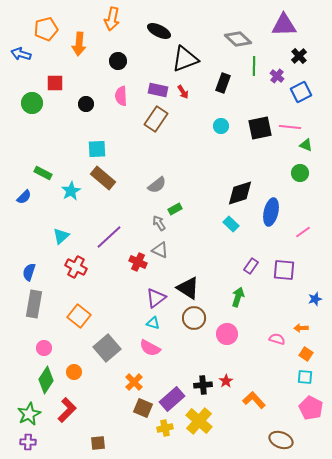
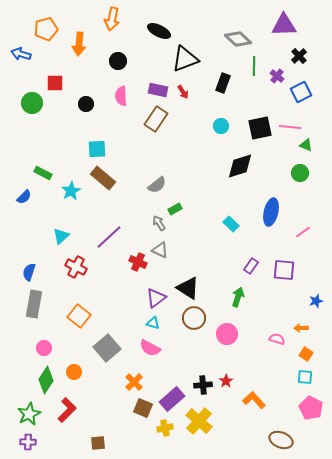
black diamond at (240, 193): moved 27 px up
blue star at (315, 299): moved 1 px right, 2 px down
